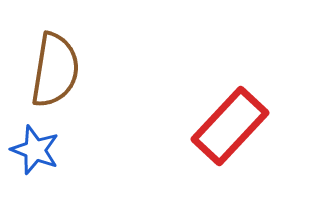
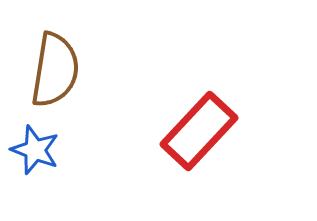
red rectangle: moved 31 px left, 5 px down
